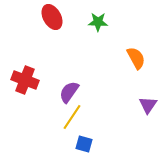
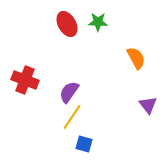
red ellipse: moved 15 px right, 7 px down
purple triangle: rotated 12 degrees counterclockwise
